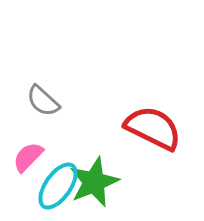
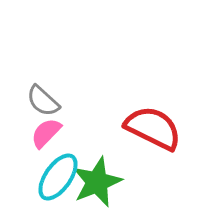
pink semicircle: moved 18 px right, 24 px up
green star: moved 3 px right
cyan ellipse: moved 9 px up
